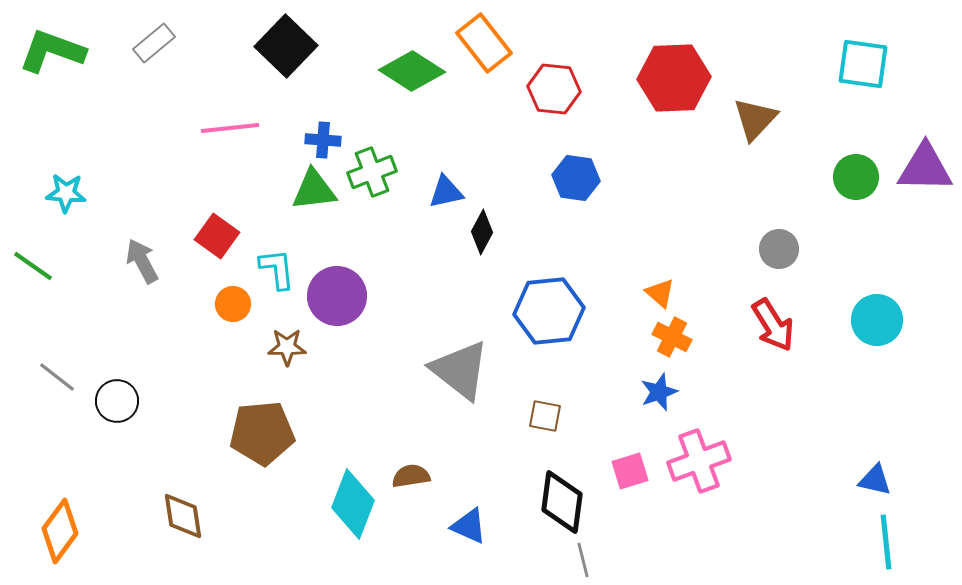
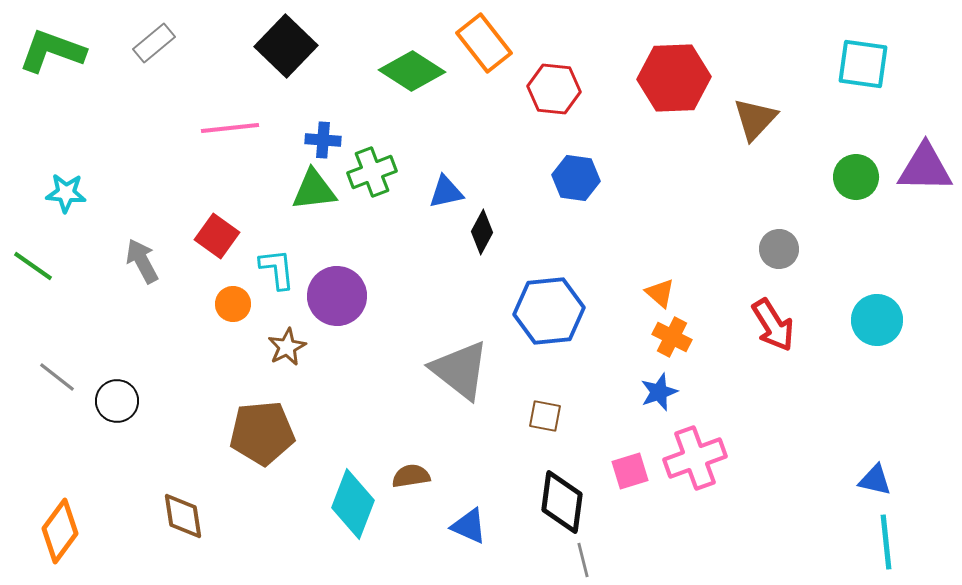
brown star at (287, 347): rotated 27 degrees counterclockwise
pink cross at (699, 461): moved 4 px left, 3 px up
